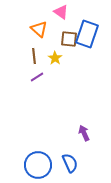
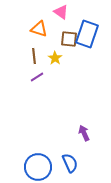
orange triangle: rotated 24 degrees counterclockwise
blue circle: moved 2 px down
